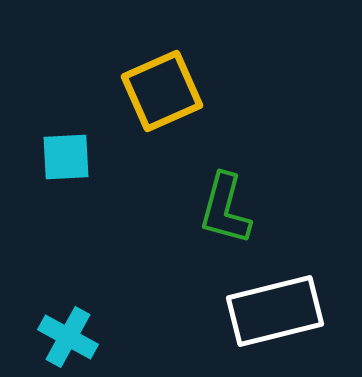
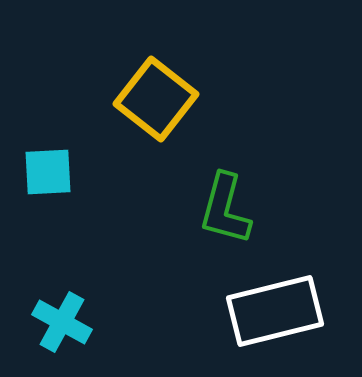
yellow square: moved 6 px left, 8 px down; rotated 28 degrees counterclockwise
cyan square: moved 18 px left, 15 px down
cyan cross: moved 6 px left, 15 px up
